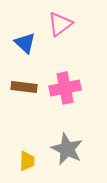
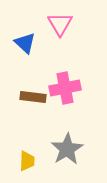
pink triangle: rotated 24 degrees counterclockwise
brown rectangle: moved 9 px right, 10 px down
gray star: rotated 16 degrees clockwise
